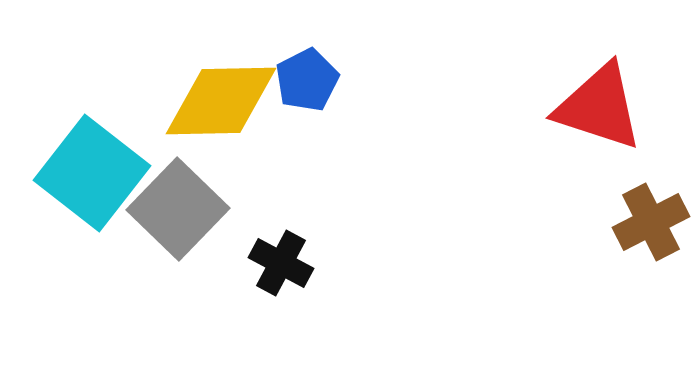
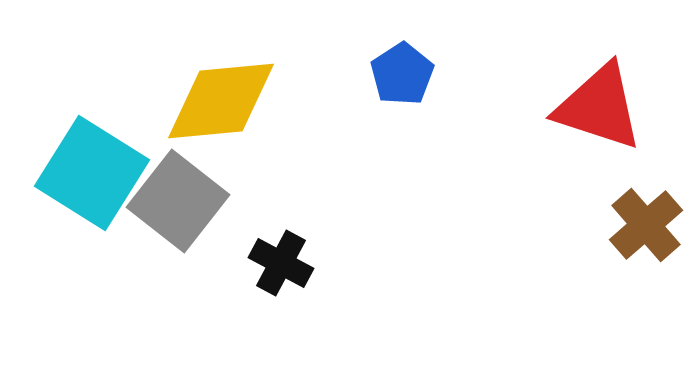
blue pentagon: moved 95 px right, 6 px up; rotated 6 degrees counterclockwise
yellow diamond: rotated 4 degrees counterclockwise
cyan square: rotated 6 degrees counterclockwise
gray square: moved 8 px up; rotated 6 degrees counterclockwise
brown cross: moved 5 px left, 3 px down; rotated 14 degrees counterclockwise
